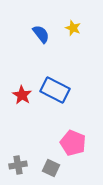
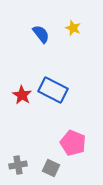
blue rectangle: moved 2 px left
